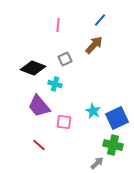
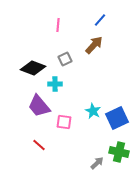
cyan cross: rotated 16 degrees counterclockwise
green cross: moved 6 px right, 7 px down
